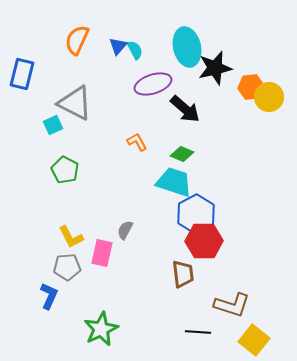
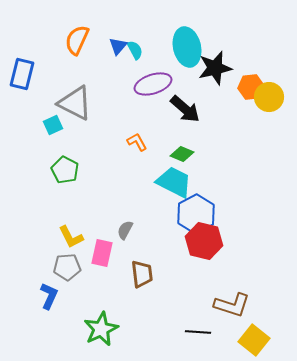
cyan trapezoid: rotated 9 degrees clockwise
red hexagon: rotated 15 degrees clockwise
brown trapezoid: moved 41 px left
